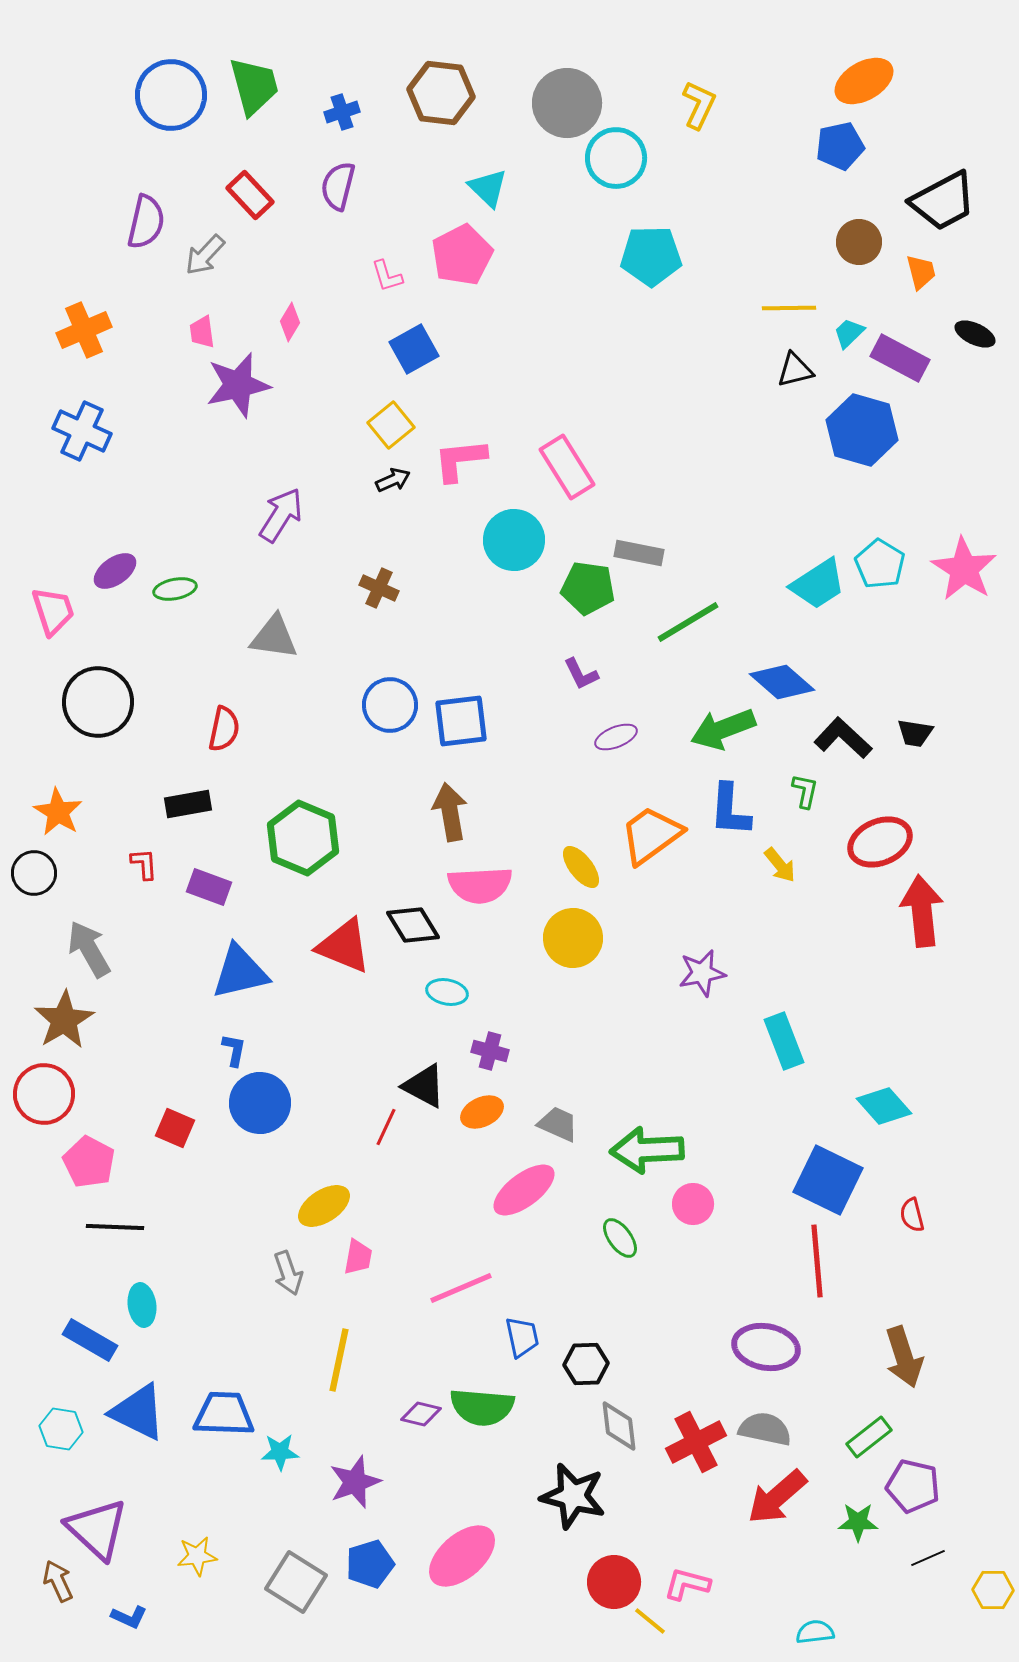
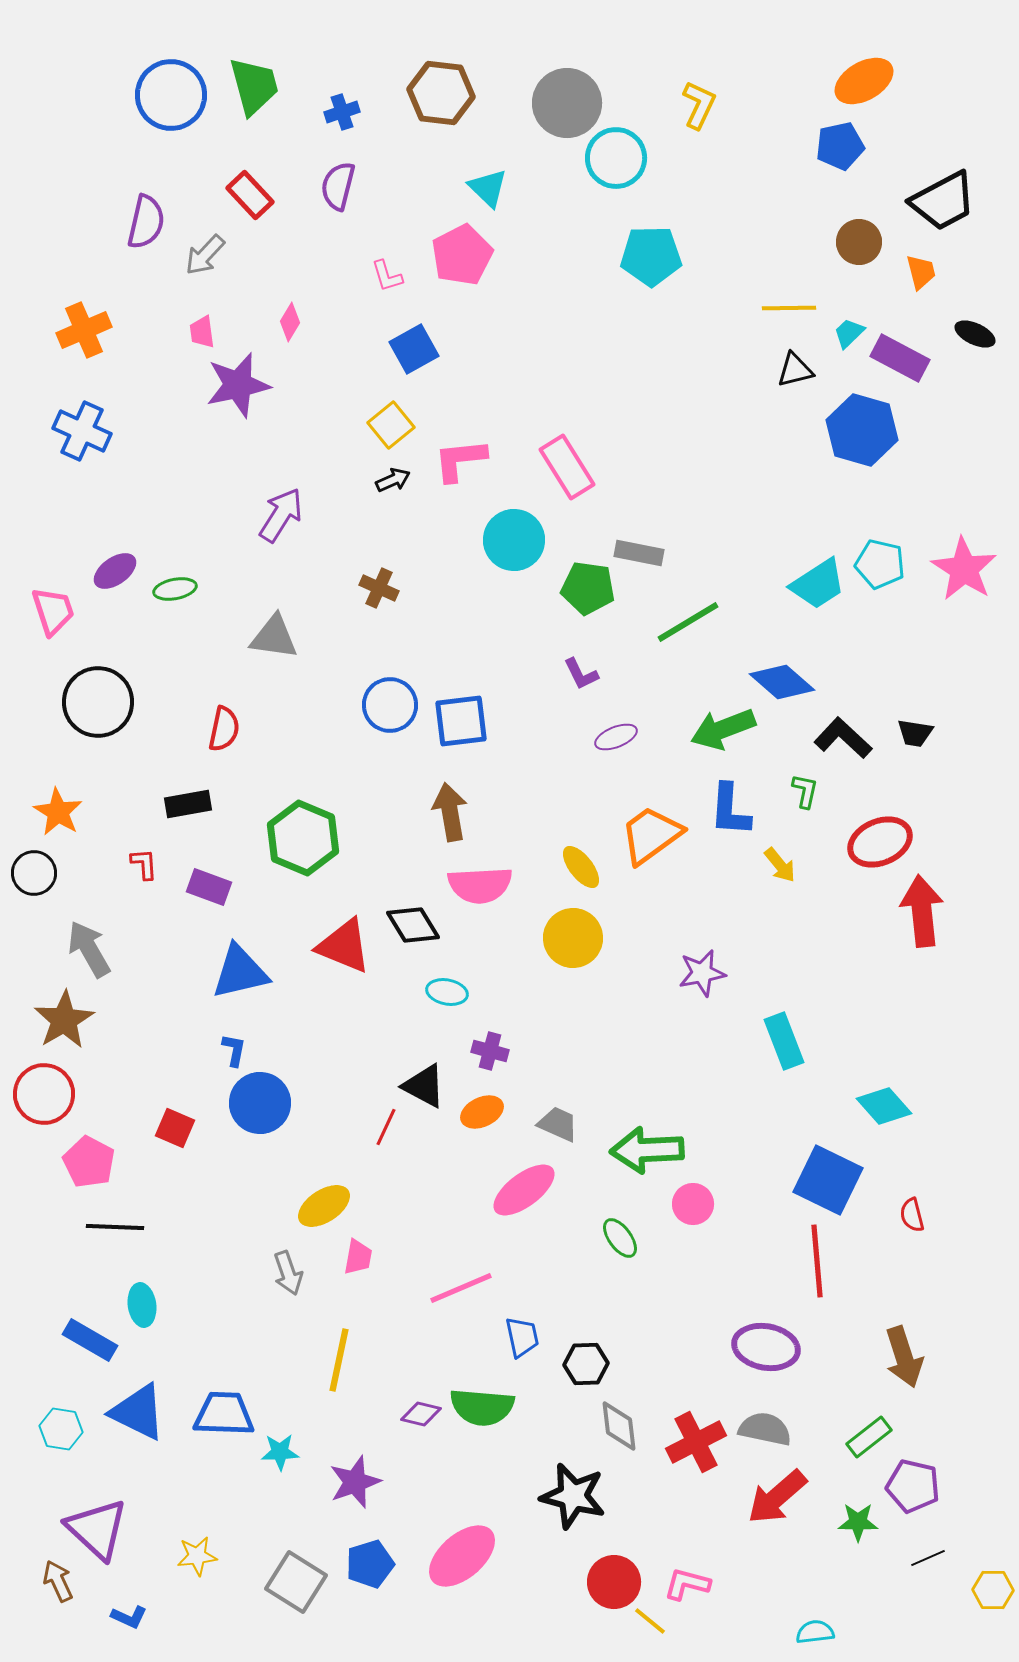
cyan pentagon at (880, 564): rotated 18 degrees counterclockwise
